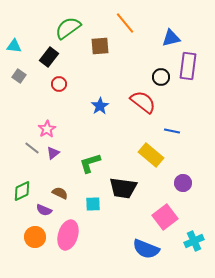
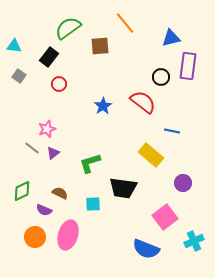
blue star: moved 3 px right
pink star: rotated 12 degrees clockwise
